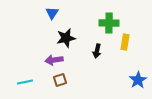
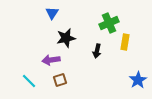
green cross: rotated 24 degrees counterclockwise
purple arrow: moved 3 px left
cyan line: moved 4 px right, 1 px up; rotated 56 degrees clockwise
